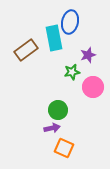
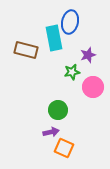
brown rectangle: rotated 50 degrees clockwise
purple arrow: moved 1 px left, 4 px down
